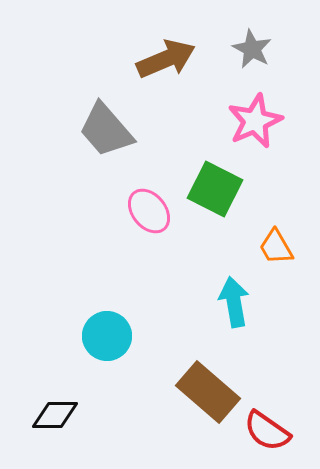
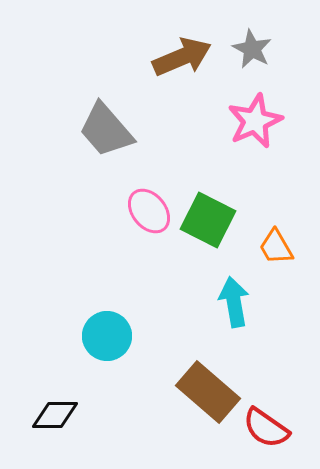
brown arrow: moved 16 px right, 2 px up
green square: moved 7 px left, 31 px down
red semicircle: moved 1 px left, 3 px up
